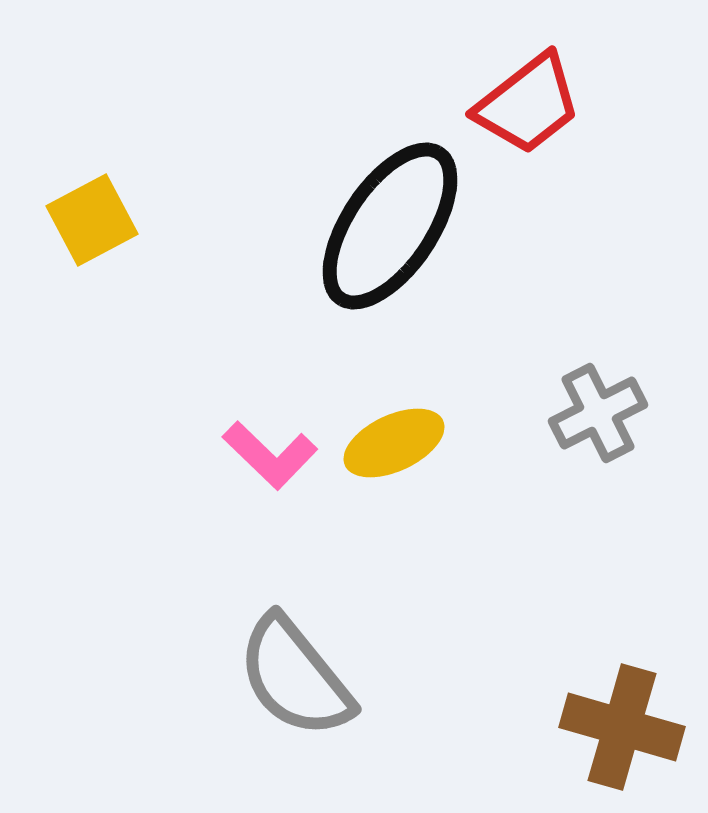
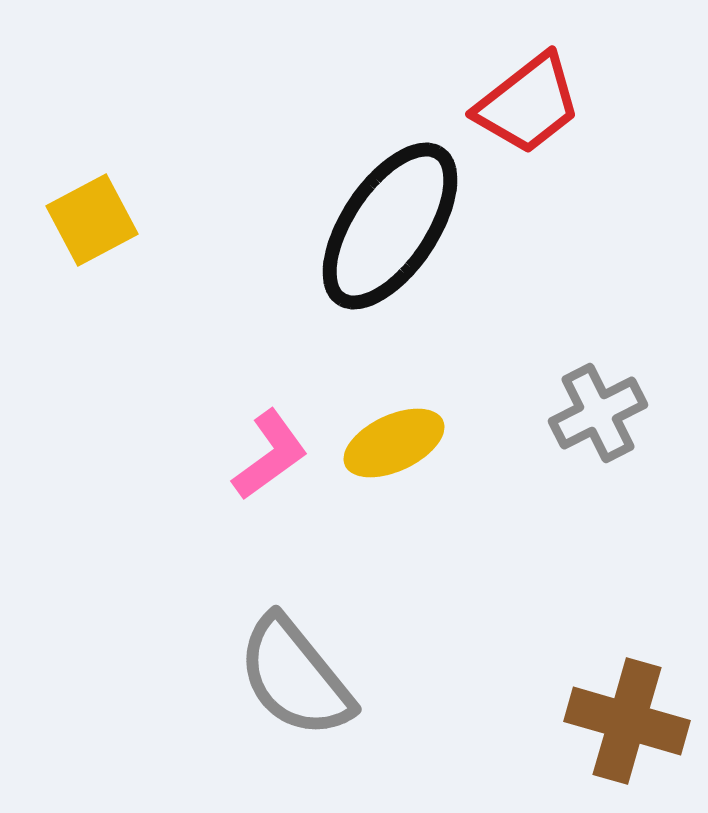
pink L-shape: rotated 80 degrees counterclockwise
brown cross: moved 5 px right, 6 px up
